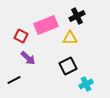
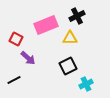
red square: moved 5 px left, 3 px down
